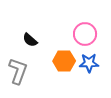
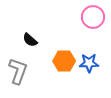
pink circle: moved 8 px right, 17 px up
